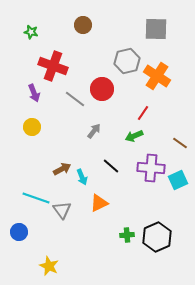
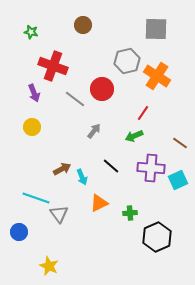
gray triangle: moved 3 px left, 4 px down
green cross: moved 3 px right, 22 px up
